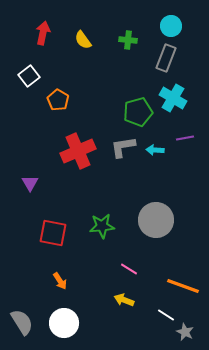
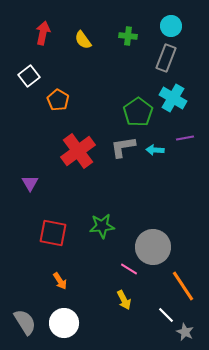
green cross: moved 4 px up
green pentagon: rotated 20 degrees counterclockwise
red cross: rotated 12 degrees counterclockwise
gray circle: moved 3 px left, 27 px down
orange line: rotated 36 degrees clockwise
yellow arrow: rotated 138 degrees counterclockwise
white line: rotated 12 degrees clockwise
gray semicircle: moved 3 px right
